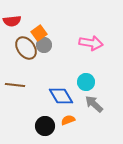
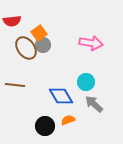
gray circle: moved 1 px left
